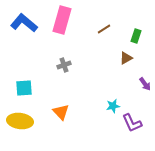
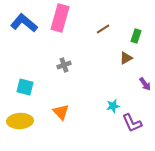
pink rectangle: moved 2 px left, 2 px up
brown line: moved 1 px left
cyan square: moved 1 px right, 1 px up; rotated 18 degrees clockwise
yellow ellipse: rotated 10 degrees counterclockwise
